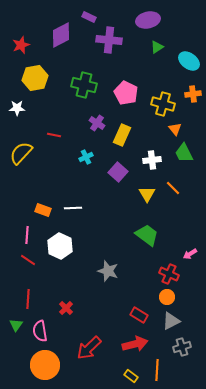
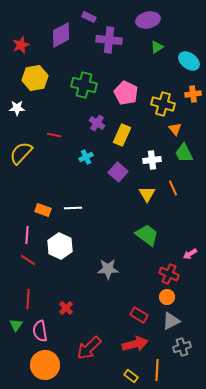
orange line at (173, 188): rotated 21 degrees clockwise
gray star at (108, 271): moved 2 px up; rotated 20 degrees counterclockwise
